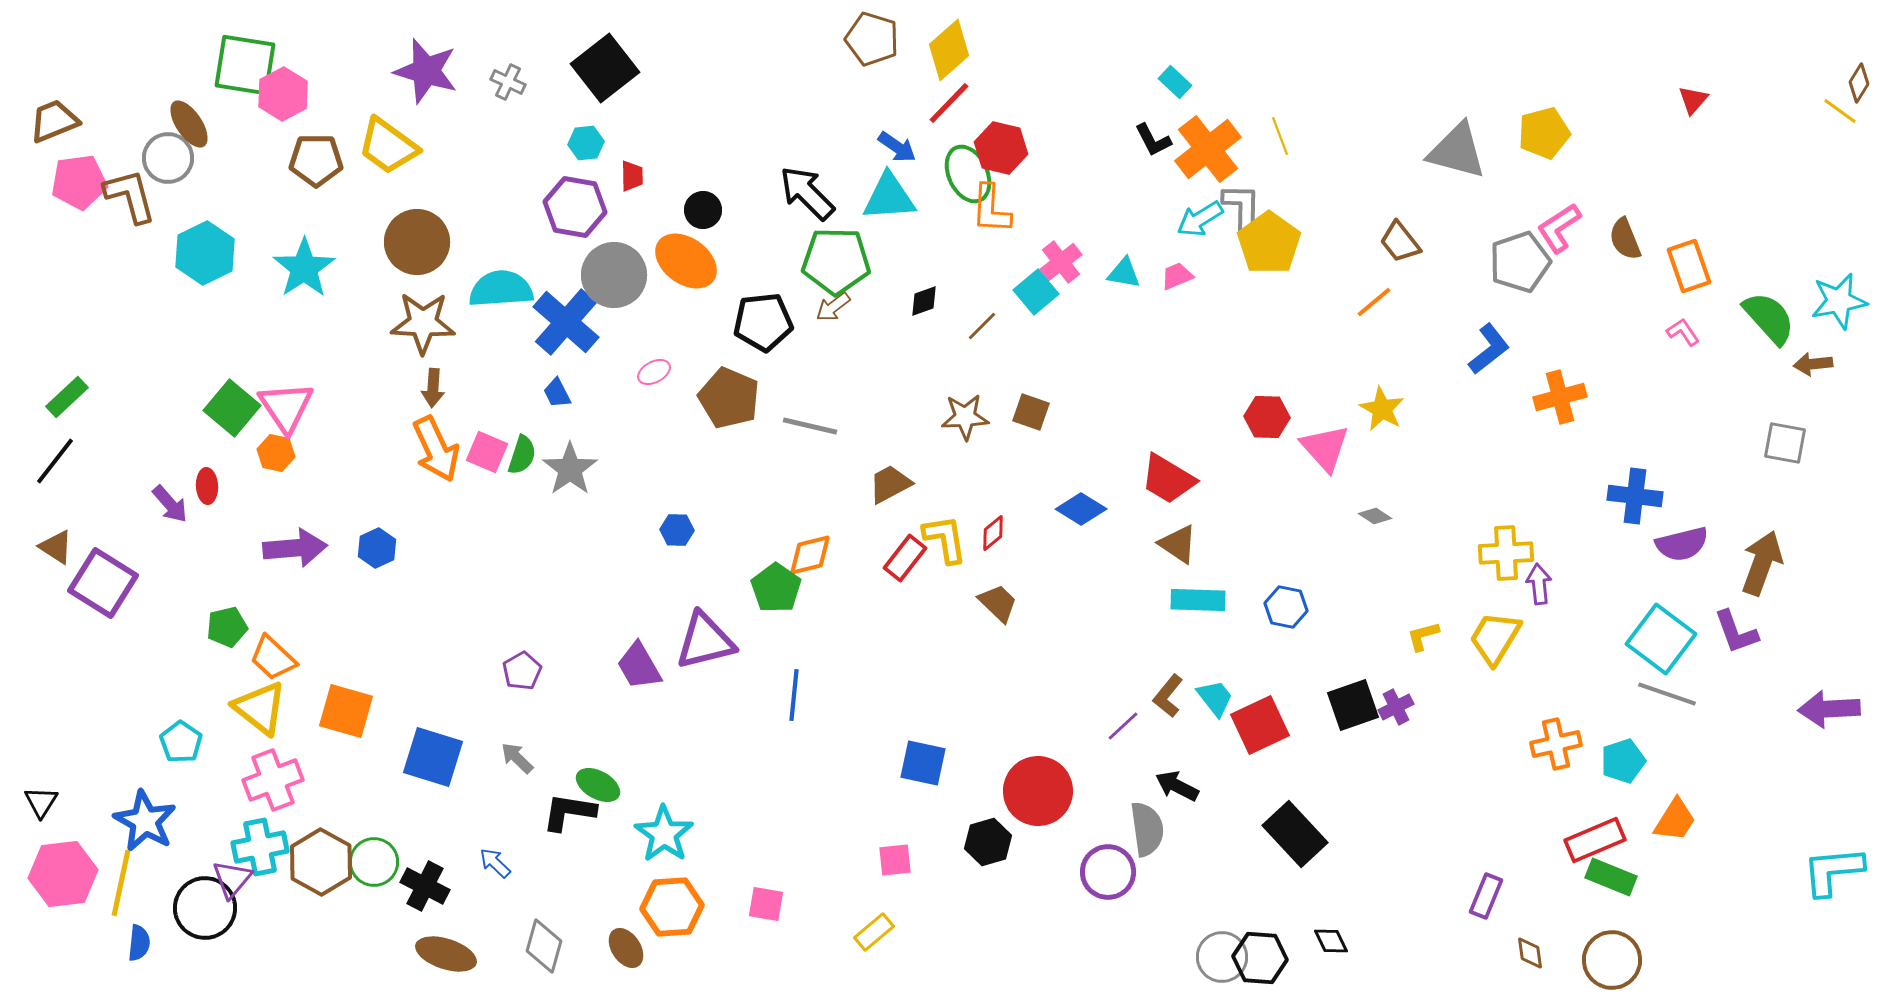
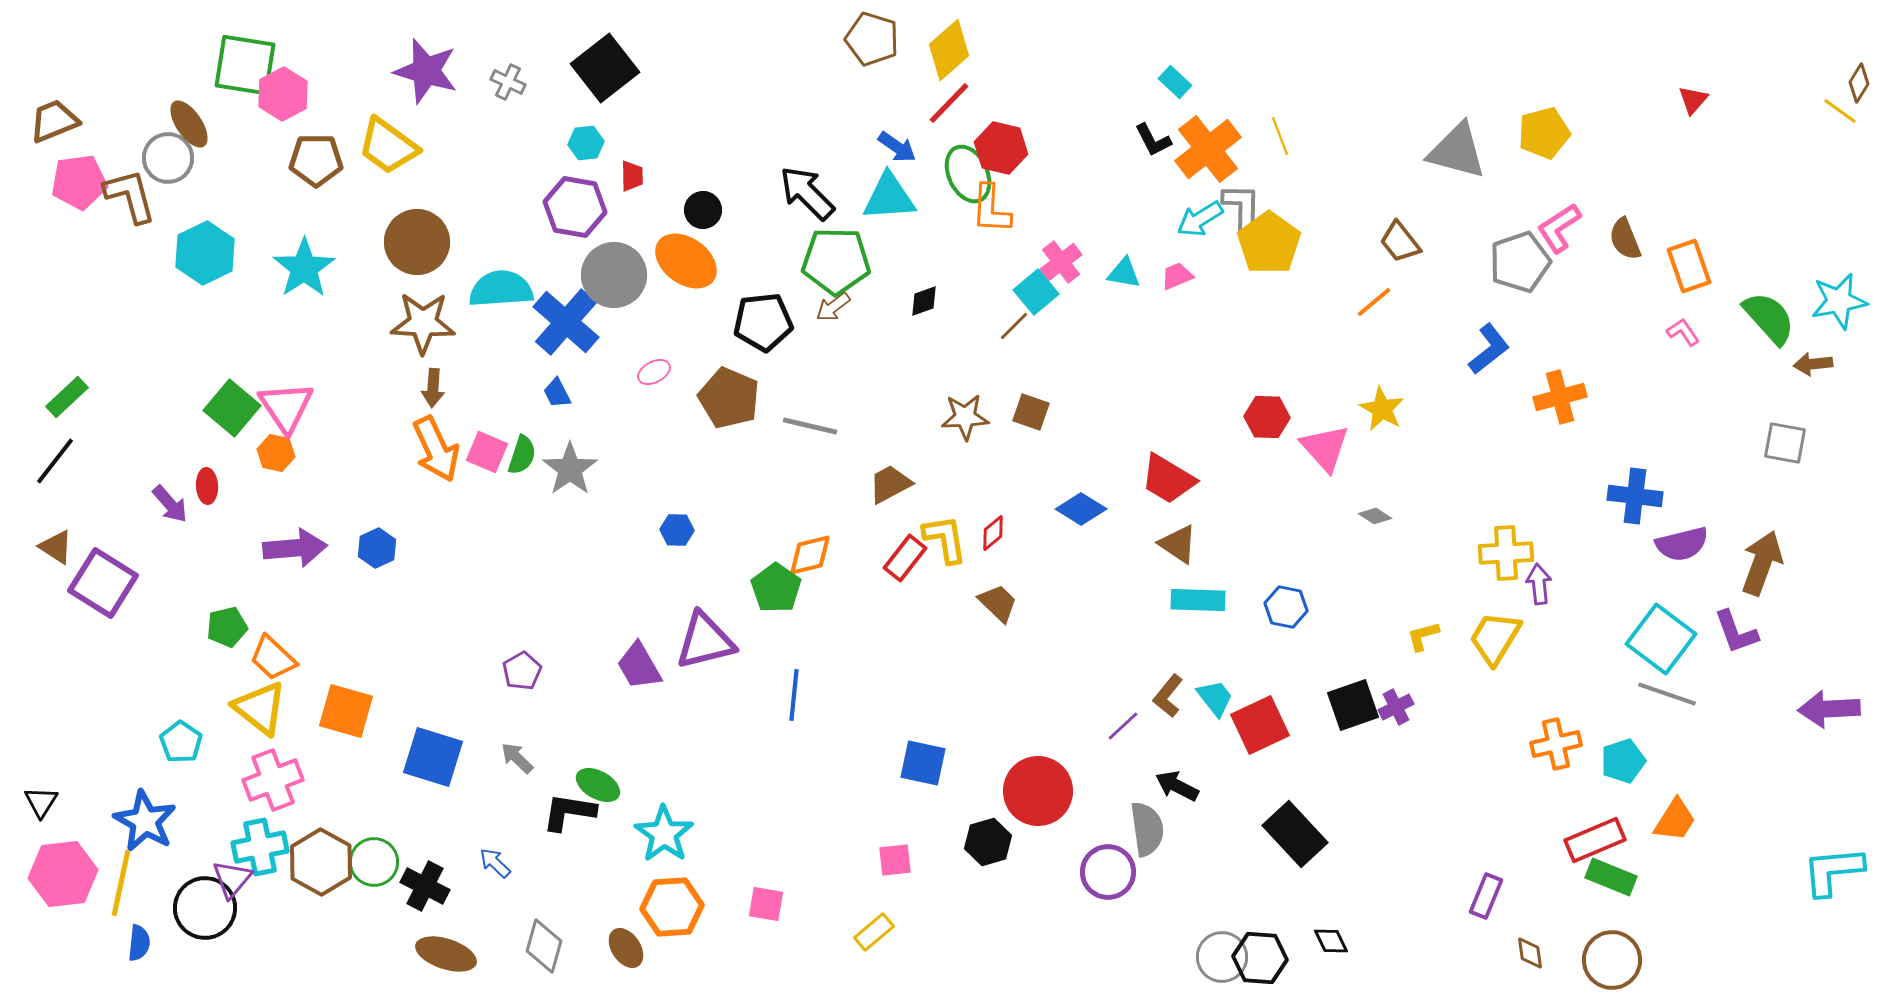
brown line at (982, 326): moved 32 px right
